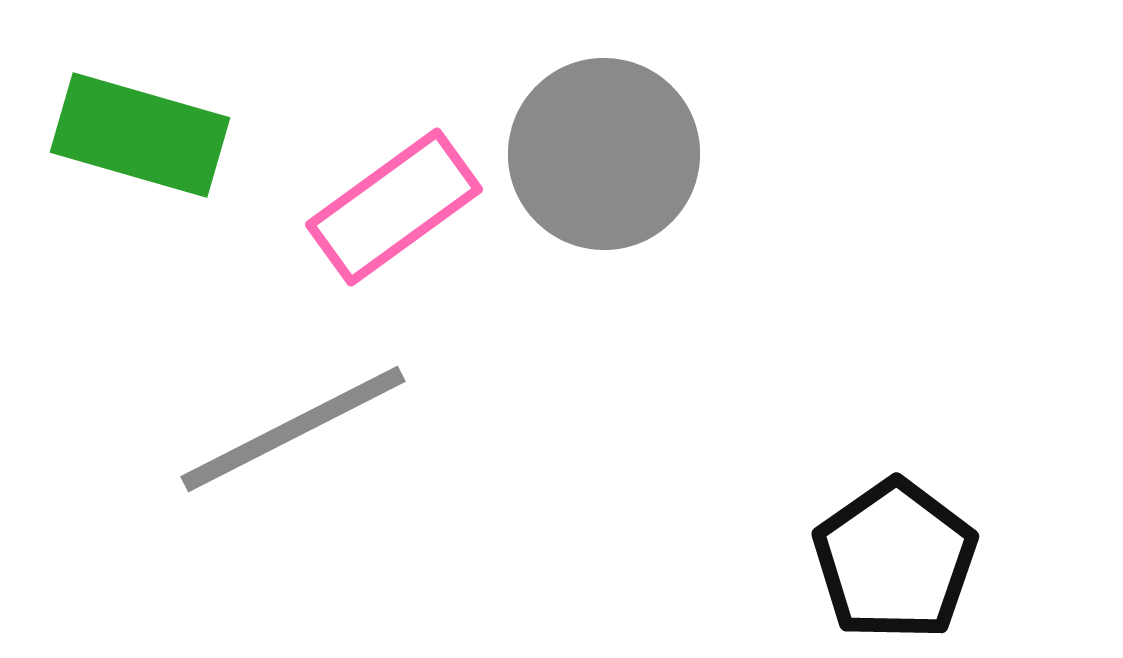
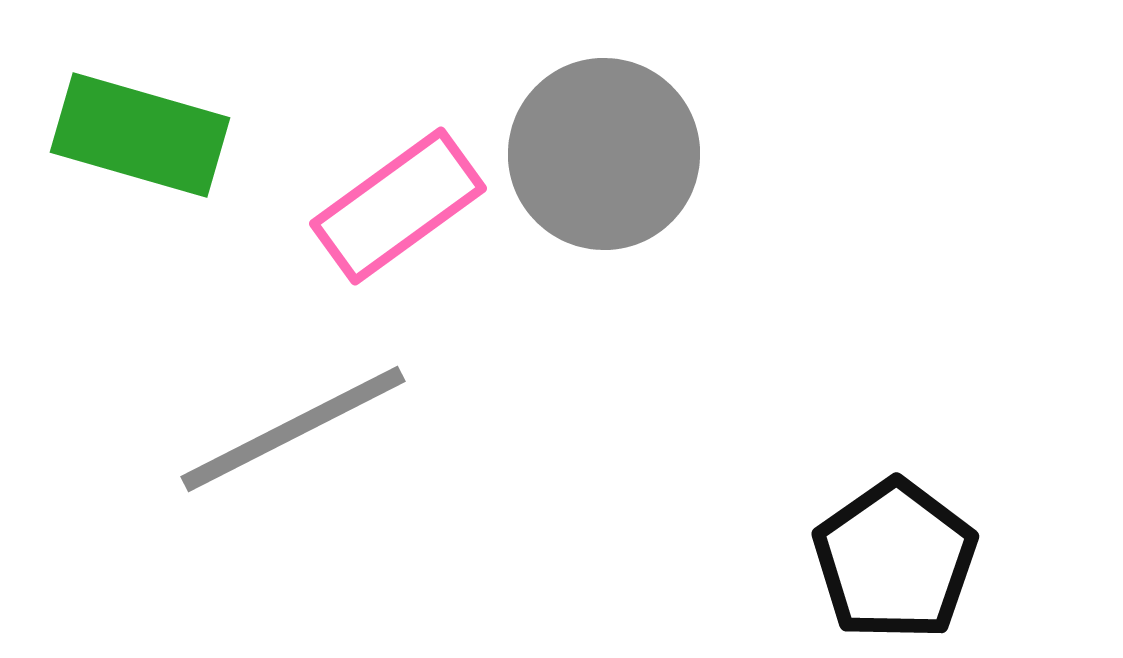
pink rectangle: moved 4 px right, 1 px up
